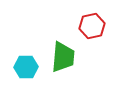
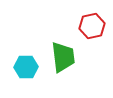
green trapezoid: rotated 12 degrees counterclockwise
